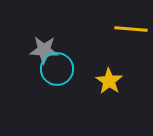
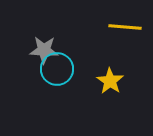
yellow line: moved 6 px left, 2 px up
yellow star: moved 1 px right
